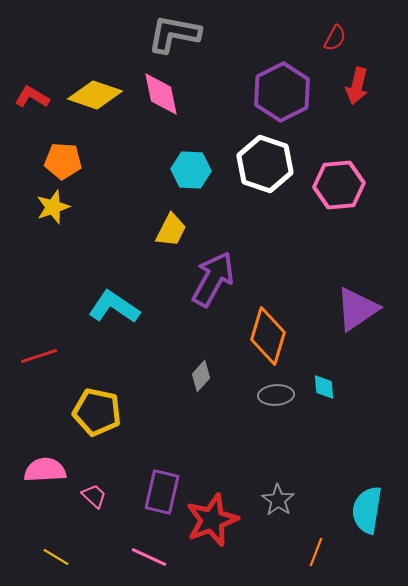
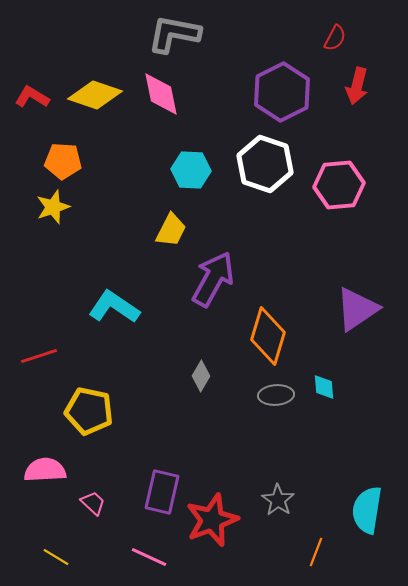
gray diamond: rotated 12 degrees counterclockwise
yellow pentagon: moved 8 px left, 1 px up
pink trapezoid: moved 1 px left, 7 px down
